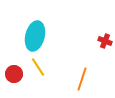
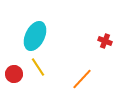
cyan ellipse: rotated 12 degrees clockwise
orange line: rotated 25 degrees clockwise
